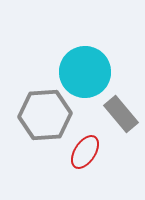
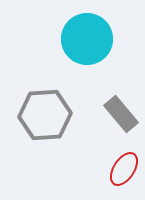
cyan circle: moved 2 px right, 33 px up
red ellipse: moved 39 px right, 17 px down
